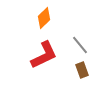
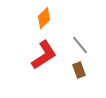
red L-shape: rotated 8 degrees counterclockwise
brown rectangle: moved 3 px left
